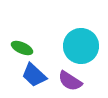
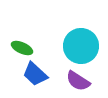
blue trapezoid: moved 1 px right, 1 px up
purple semicircle: moved 8 px right
